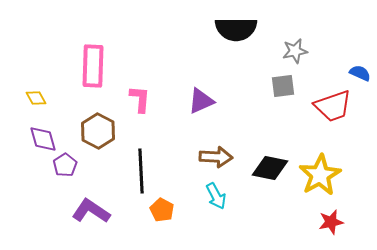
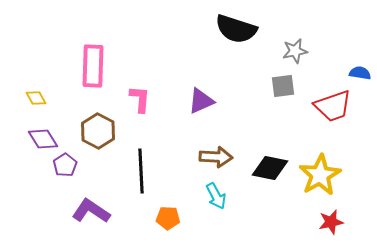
black semicircle: rotated 18 degrees clockwise
blue semicircle: rotated 15 degrees counterclockwise
purple diamond: rotated 16 degrees counterclockwise
orange pentagon: moved 6 px right, 8 px down; rotated 25 degrees counterclockwise
